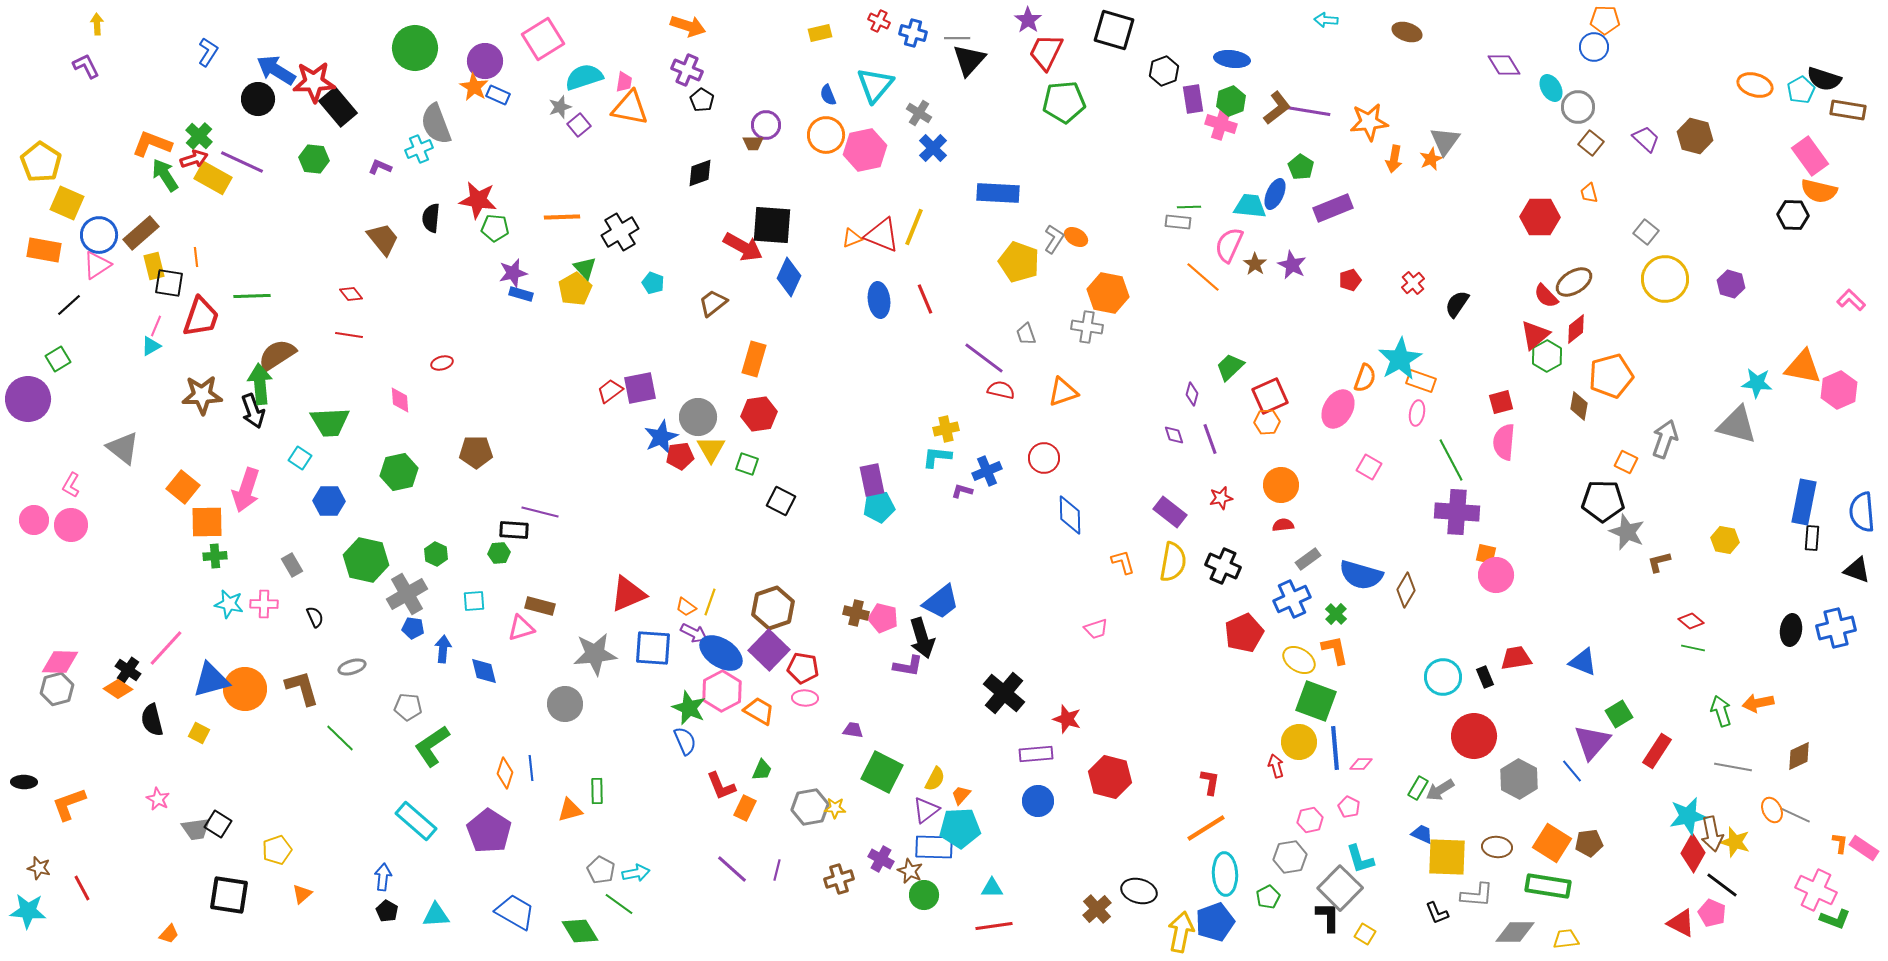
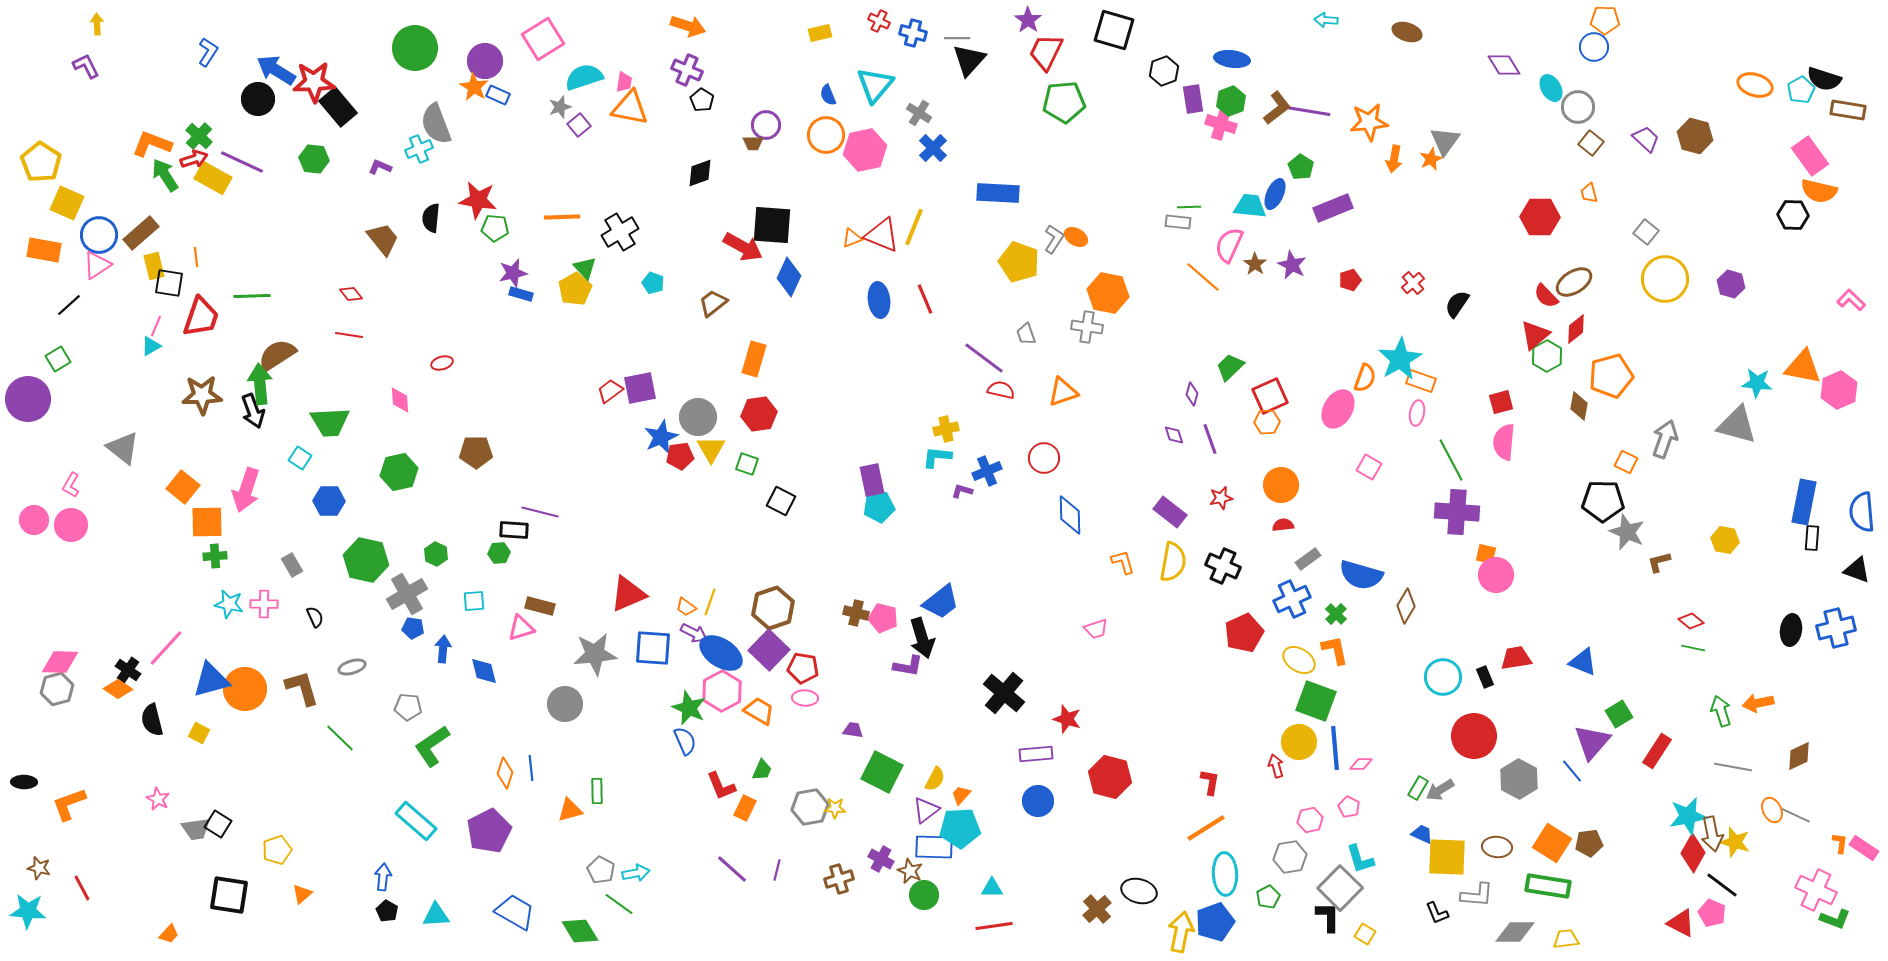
brown diamond at (1406, 590): moved 16 px down
purple pentagon at (489, 831): rotated 12 degrees clockwise
